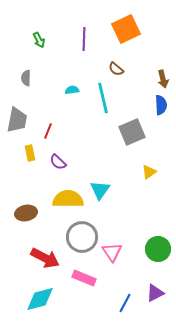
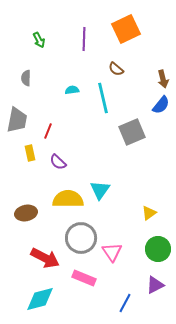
blue semicircle: rotated 42 degrees clockwise
yellow triangle: moved 41 px down
gray circle: moved 1 px left, 1 px down
purple triangle: moved 8 px up
